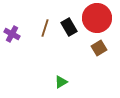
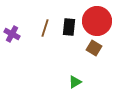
red circle: moved 3 px down
black rectangle: rotated 36 degrees clockwise
brown square: moved 5 px left; rotated 28 degrees counterclockwise
green triangle: moved 14 px right
